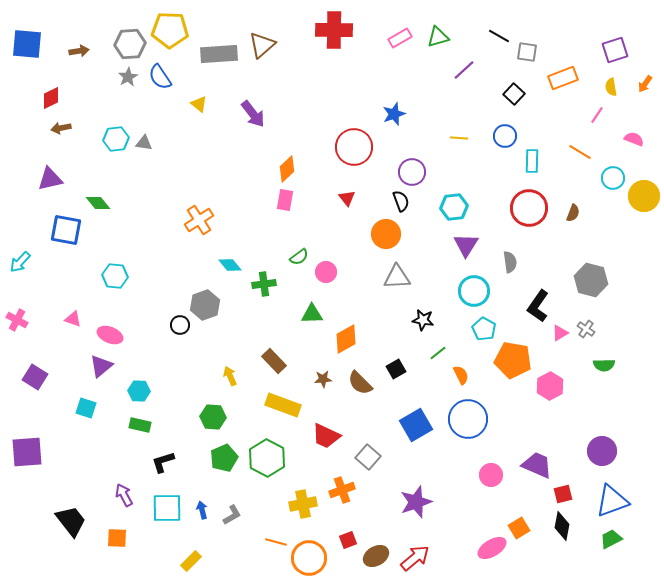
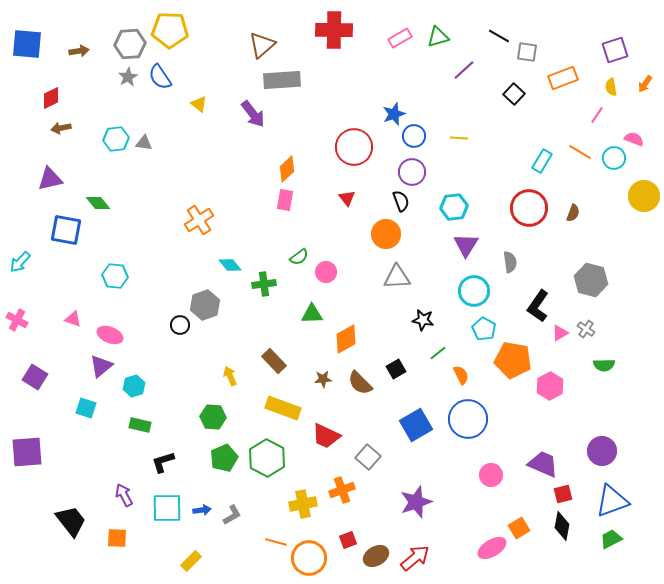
gray rectangle at (219, 54): moved 63 px right, 26 px down
blue circle at (505, 136): moved 91 px left
cyan rectangle at (532, 161): moved 10 px right; rotated 30 degrees clockwise
cyan circle at (613, 178): moved 1 px right, 20 px up
cyan hexagon at (139, 391): moved 5 px left, 5 px up; rotated 20 degrees counterclockwise
yellow rectangle at (283, 405): moved 3 px down
purple trapezoid at (537, 465): moved 6 px right, 1 px up
blue arrow at (202, 510): rotated 96 degrees clockwise
